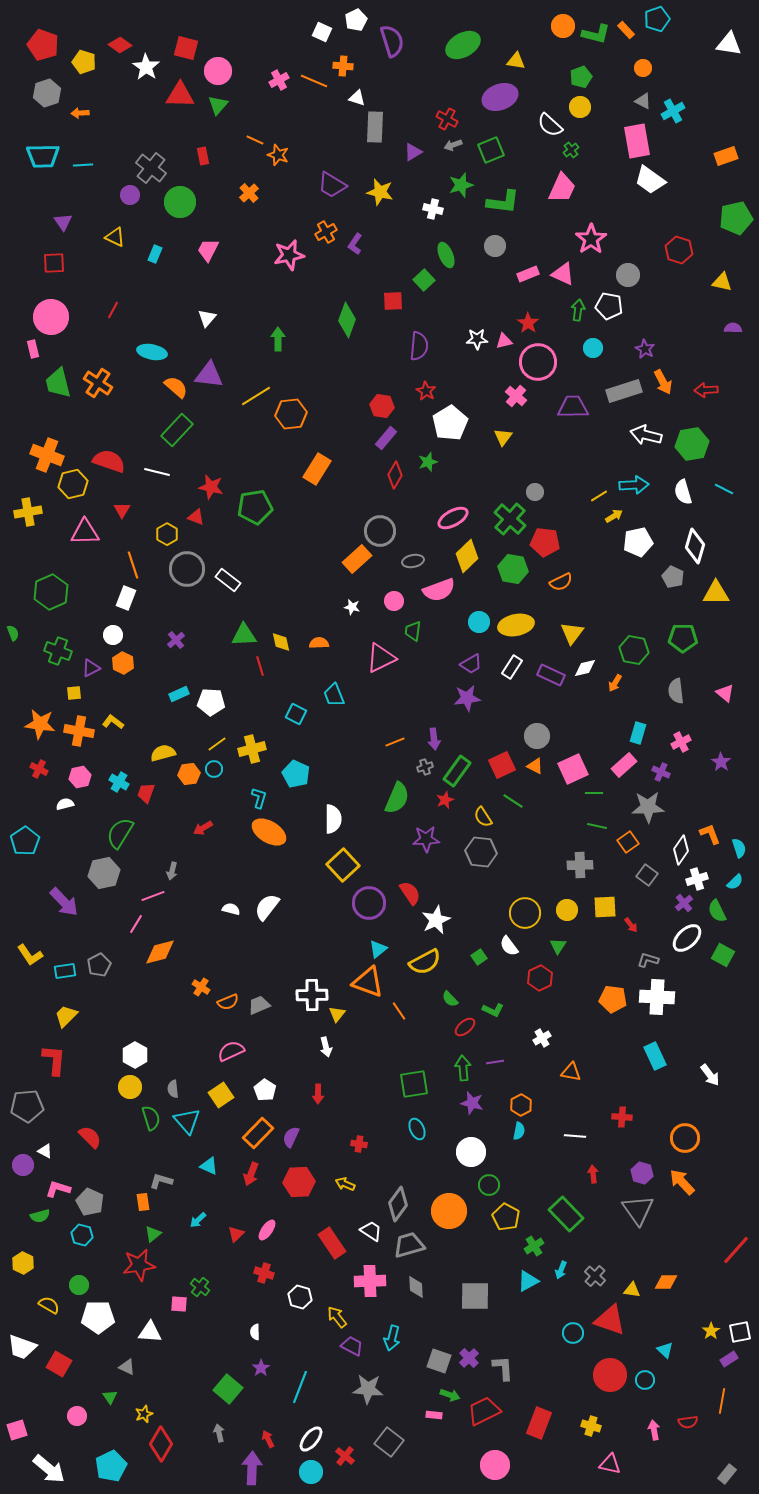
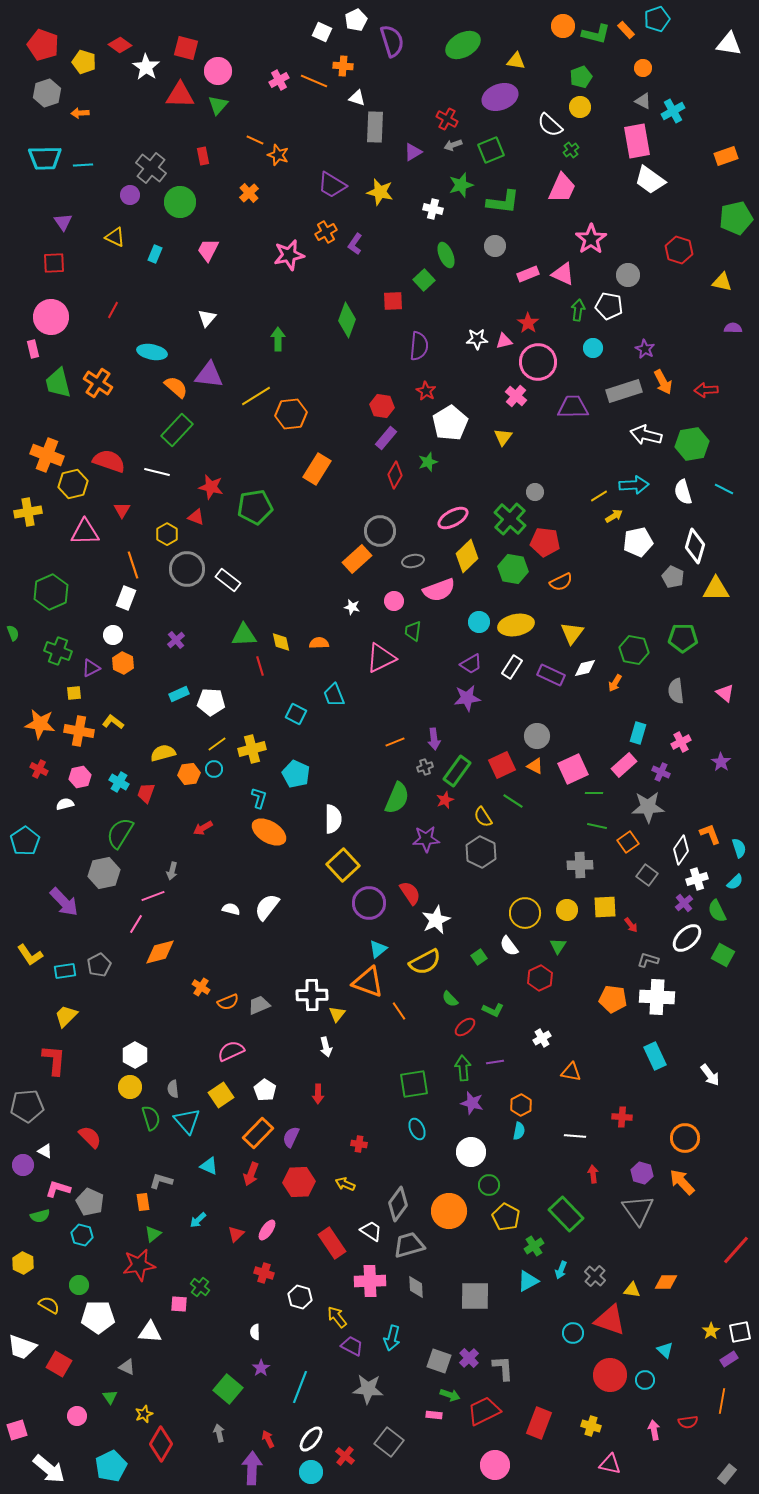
cyan trapezoid at (43, 156): moved 2 px right, 2 px down
yellow triangle at (716, 593): moved 4 px up
gray hexagon at (481, 852): rotated 20 degrees clockwise
